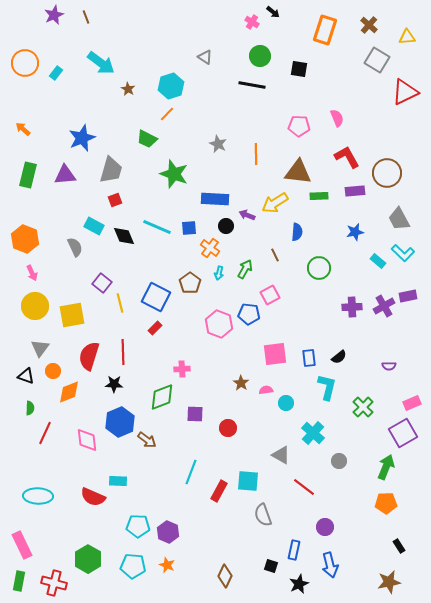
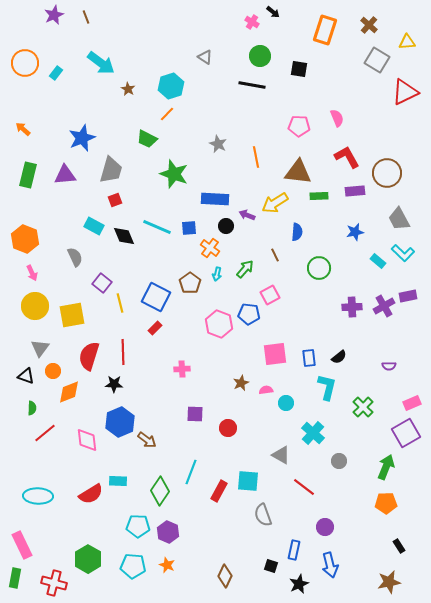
yellow triangle at (407, 37): moved 5 px down
orange line at (256, 154): moved 3 px down; rotated 10 degrees counterclockwise
gray semicircle at (75, 247): moved 10 px down
green arrow at (245, 269): rotated 12 degrees clockwise
cyan arrow at (219, 273): moved 2 px left, 1 px down
brown star at (241, 383): rotated 14 degrees clockwise
green diamond at (162, 397): moved 2 px left, 94 px down; rotated 36 degrees counterclockwise
green semicircle at (30, 408): moved 2 px right
red line at (45, 433): rotated 25 degrees clockwise
purple square at (403, 433): moved 3 px right
red semicircle at (93, 497): moved 2 px left, 3 px up; rotated 55 degrees counterclockwise
green rectangle at (19, 581): moved 4 px left, 3 px up
